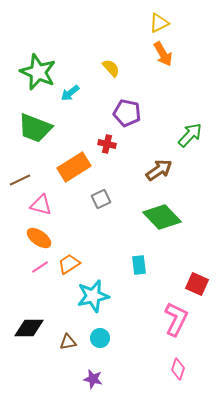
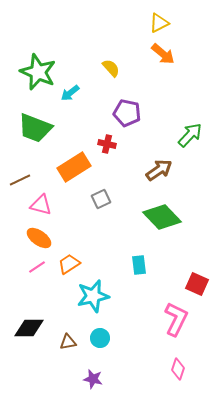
orange arrow: rotated 20 degrees counterclockwise
pink line: moved 3 px left
